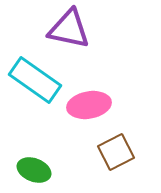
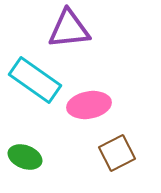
purple triangle: rotated 18 degrees counterclockwise
brown square: moved 1 px right, 1 px down
green ellipse: moved 9 px left, 13 px up
